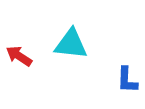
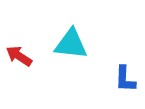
blue L-shape: moved 2 px left, 1 px up
